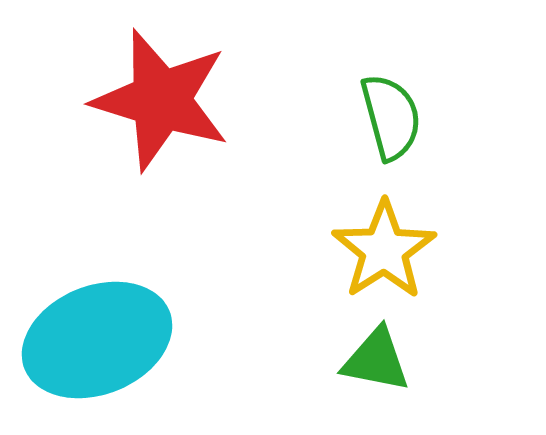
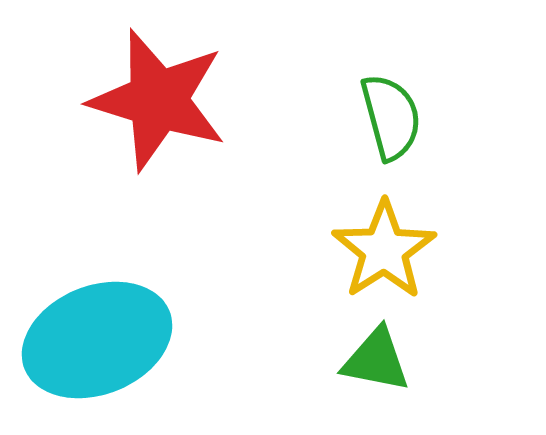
red star: moved 3 px left
